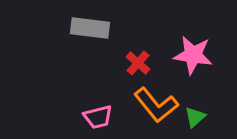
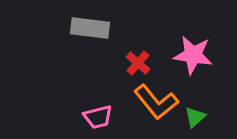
orange L-shape: moved 3 px up
